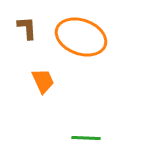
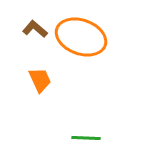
brown L-shape: moved 8 px right, 1 px down; rotated 45 degrees counterclockwise
orange trapezoid: moved 3 px left, 1 px up
